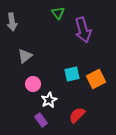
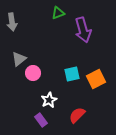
green triangle: rotated 48 degrees clockwise
gray triangle: moved 6 px left, 3 px down
pink circle: moved 11 px up
